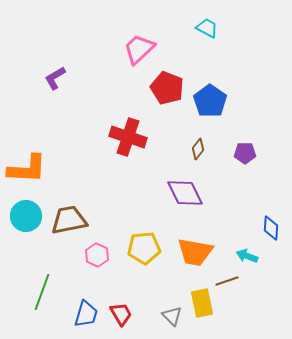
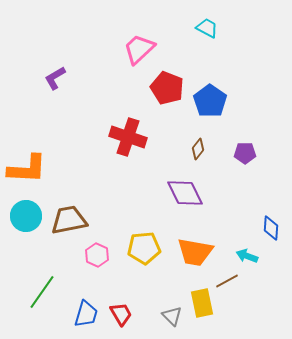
brown line: rotated 10 degrees counterclockwise
green line: rotated 15 degrees clockwise
